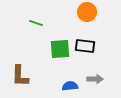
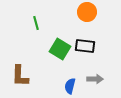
green line: rotated 56 degrees clockwise
green square: rotated 35 degrees clockwise
blue semicircle: rotated 70 degrees counterclockwise
